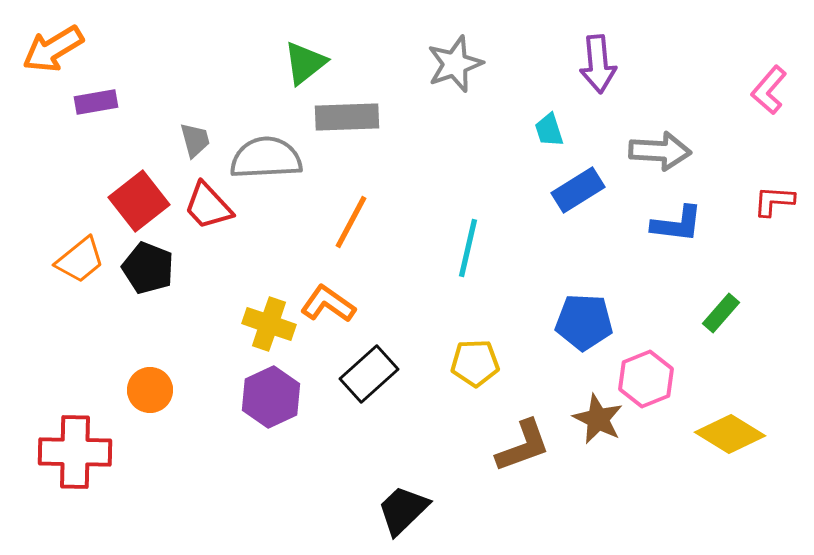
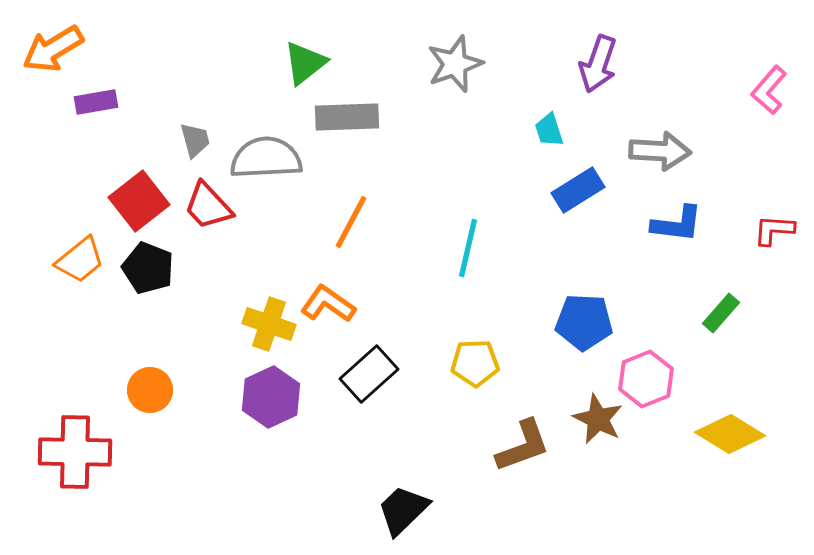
purple arrow: rotated 24 degrees clockwise
red L-shape: moved 29 px down
